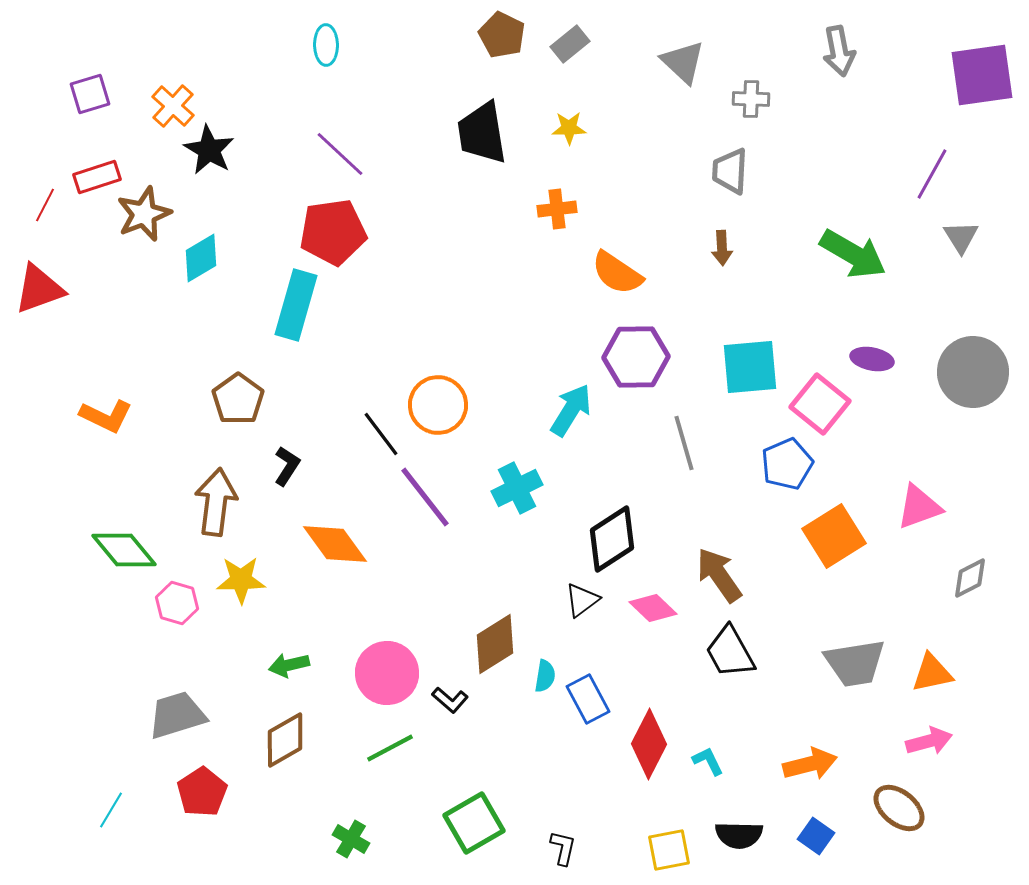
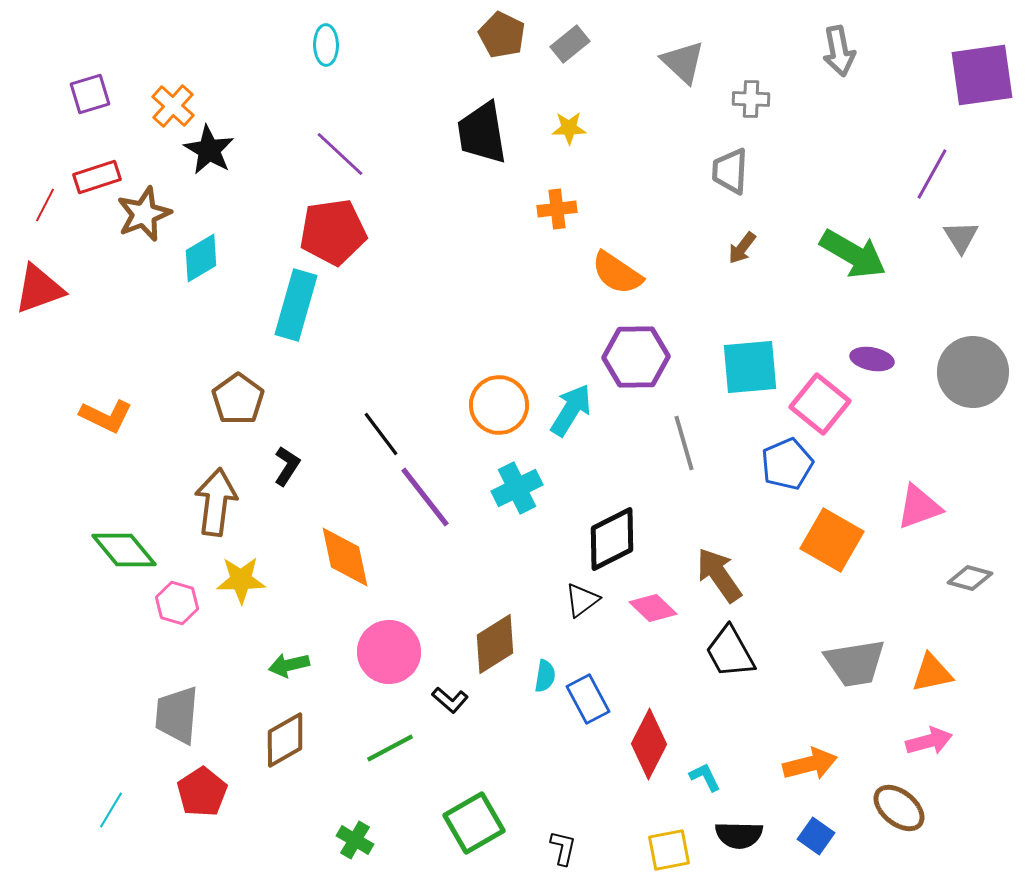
brown arrow at (722, 248): moved 20 px right; rotated 40 degrees clockwise
orange circle at (438, 405): moved 61 px right
orange square at (834, 536): moved 2 px left, 4 px down; rotated 28 degrees counterclockwise
black diamond at (612, 539): rotated 6 degrees clockwise
orange diamond at (335, 544): moved 10 px right, 13 px down; rotated 24 degrees clockwise
gray diamond at (970, 578): rotated 42 degrees clockwise
pink circle at (387, 673): moved 2 px right, 21 px up
gray trapezoid at (177, 715): rotated 68 degrees counterclockwise
cyan L-shape at (708, 761): moved 3 px left, 16 px down
green cross at (351, 839): moved 4 px right, 1 px down
